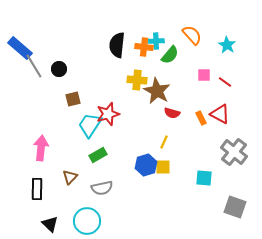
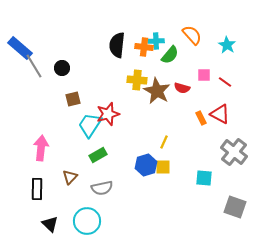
black circle: moved 3 px right, 1 px up
red semicircle: moved 10 px right, 25 px up
